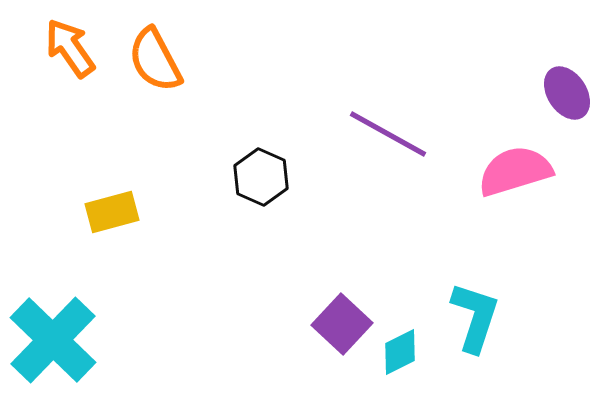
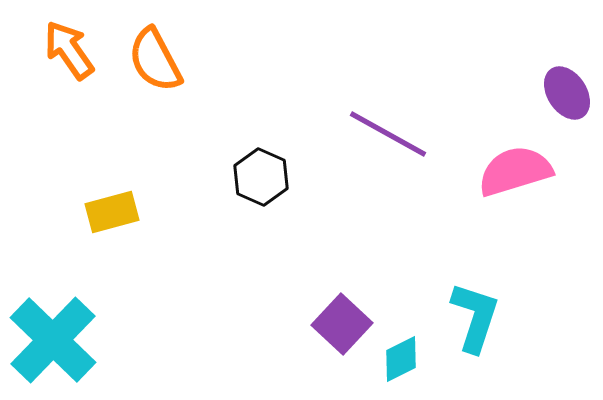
orange arrow: moved 1 px left, 2 px down
cyan diamond: moved 1 px right, 7 px down
